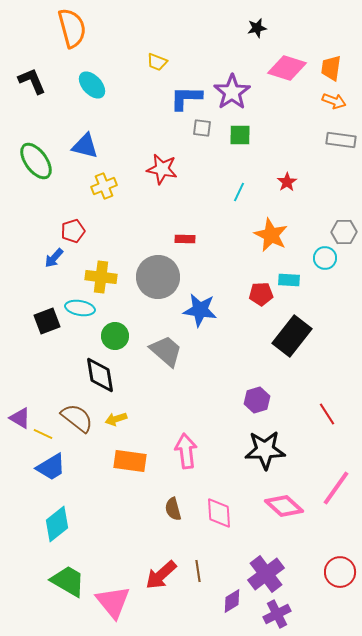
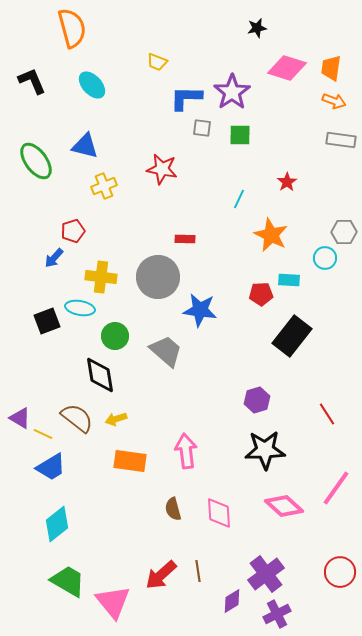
cyan line at (239, 192): moved 7 px down
